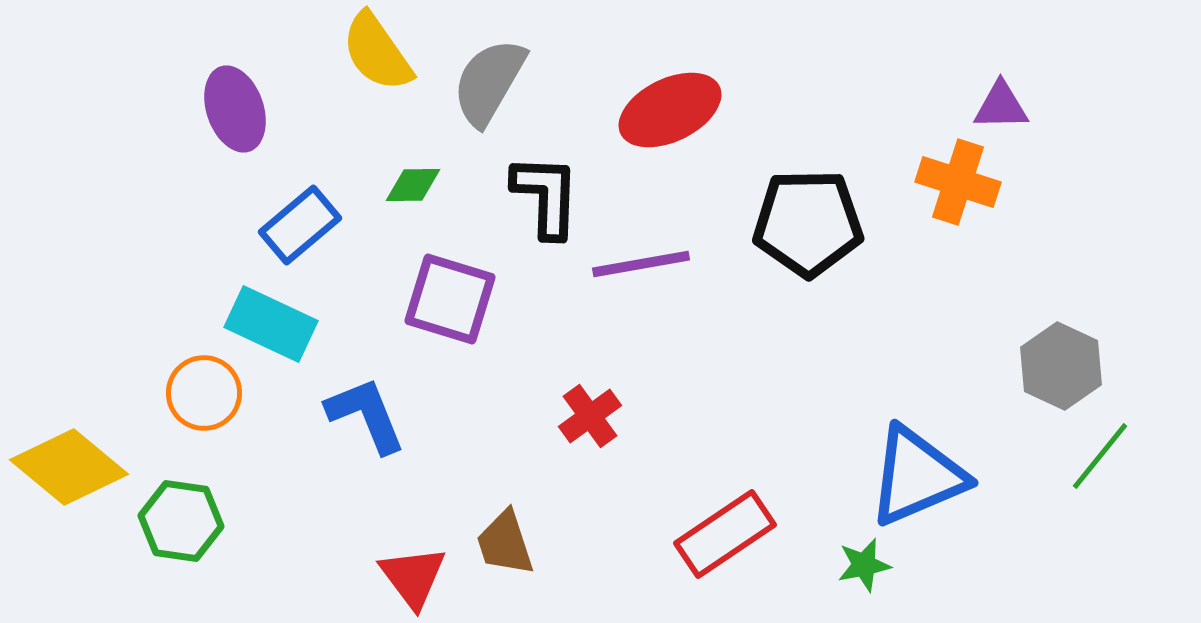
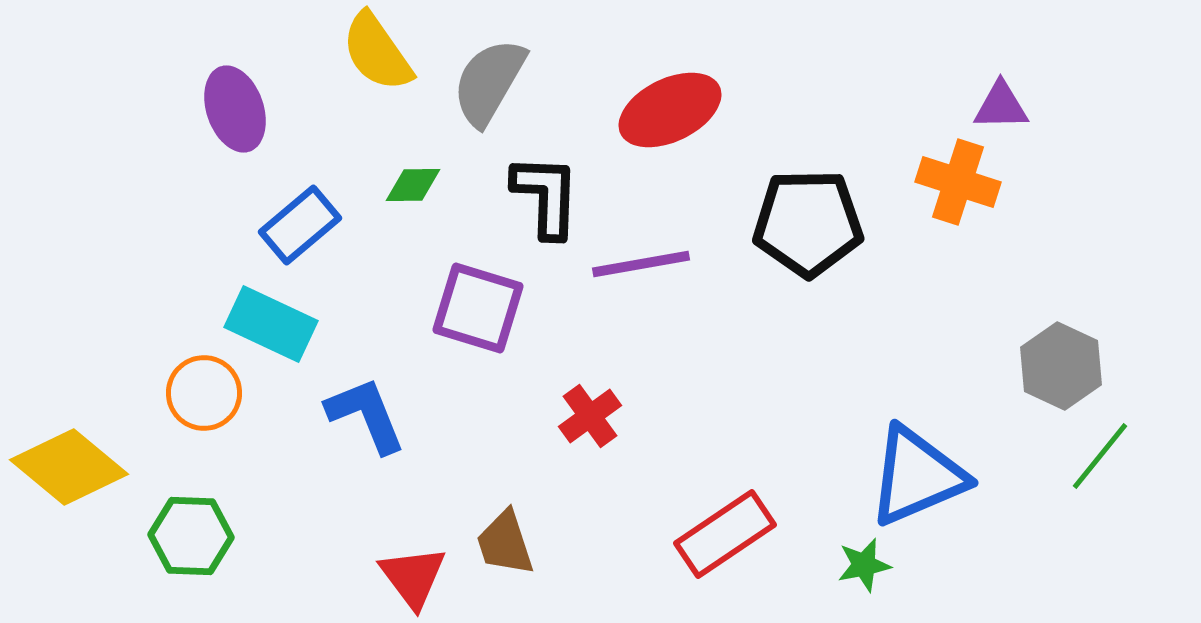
purple square: moved 28 px right, 9 px down
green hexagon: moved 10 px right, 15 px down; rotated 6 degrees counterclockwise
